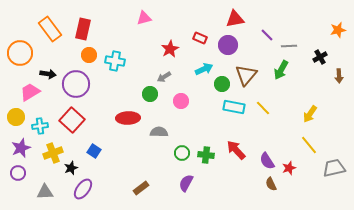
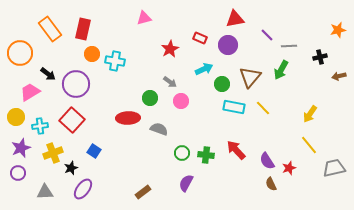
orange circle at (89, 55): moved 3 px right, 1 px up
black cross at (320, 57): rotated 16 degrees clockwise
black arrow at (48, 74): rotated 28 degrees clockwise
brown triangle at (246, 75): moved 4 px right, 2 px down
brown arrow at (339, 76): rotated 80 degrees clockwise
gray arrow at (164, 77): moved 6 px right, 5 px down; rotated 112 degrees counterclockwise
green circle at (150, 94): moved 4 px down
gray semicircle at (159, 132): moved 3 px up; rotated 18 degrees clockwise
brown rectangle at (141, 188): moved 2 px right, 4 px down
